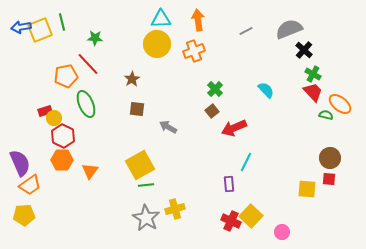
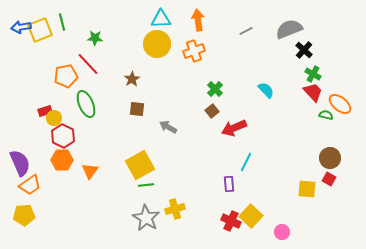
red square at (329, 179): rotated 24 degrees clockwise
